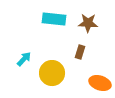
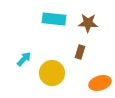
orange ellipse: rotated 35 degrees counterclockwise
